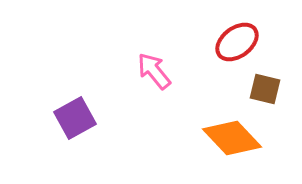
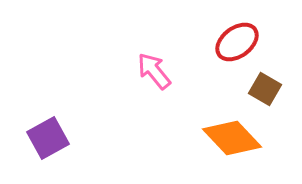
brown square: rotated 16 degrees clockwise
purple square: moved 27 px left, 20 px down
